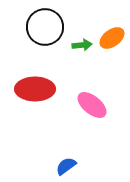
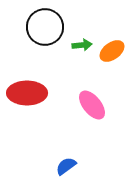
orange ellipse: moved 13 px down
red ellipse: moved 8 px left, 4 px down
pink ellipse: rotated 12 degrees clockwise
